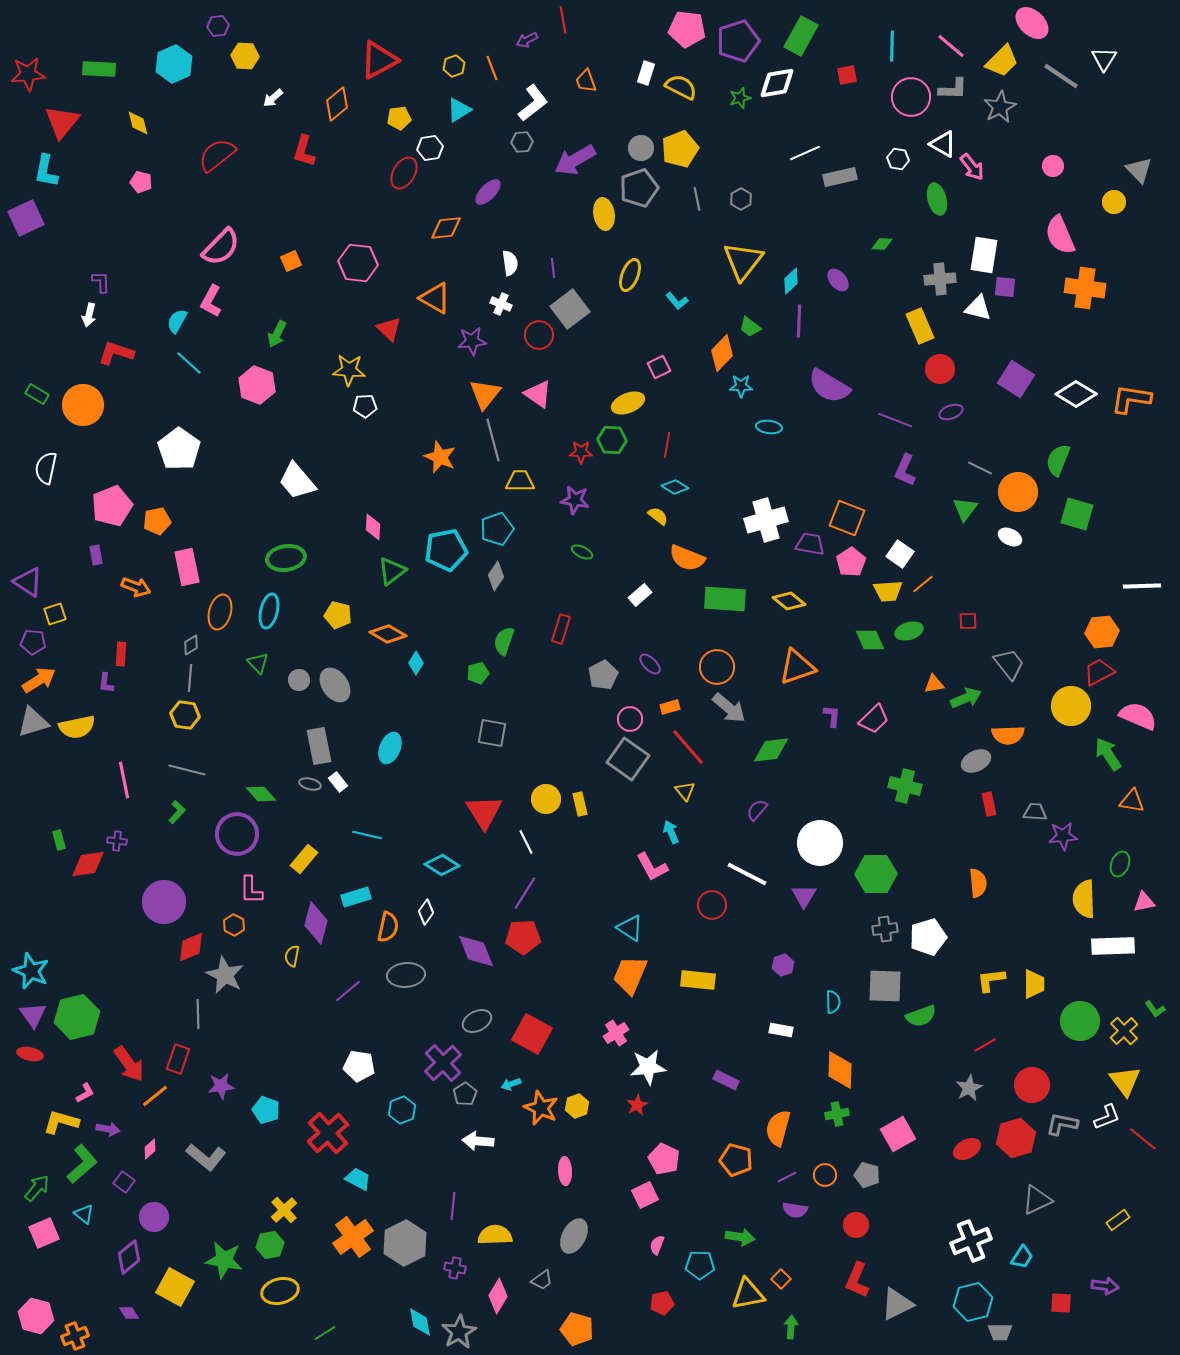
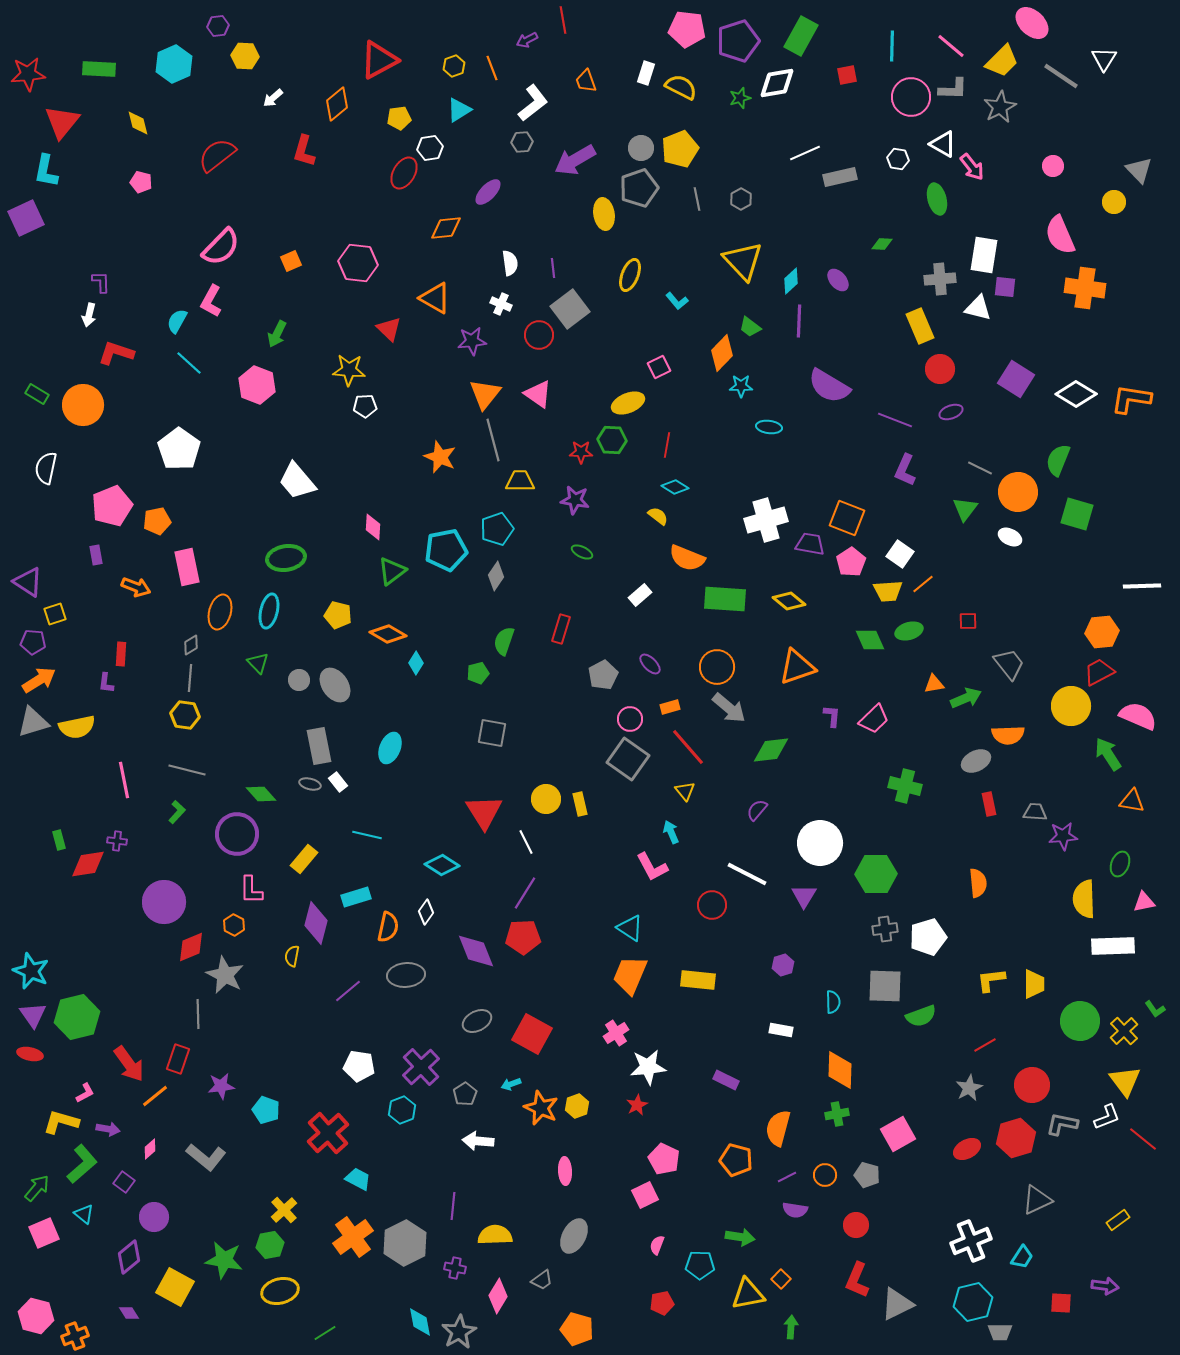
yellow triangle at (743, 261): rotated 21 degrees counterclockwise
purple cross at (443, 1063): moved 22 px left, 4 px down
